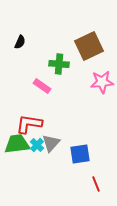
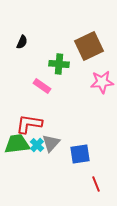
black semicircle: moved 2 px right
